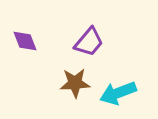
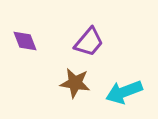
brown star: rotated 12 degrees clockwise
cyan arrow: moved 6 px right, 1 px up
